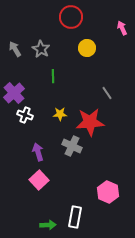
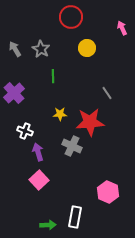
white cross: moved 16 px down
